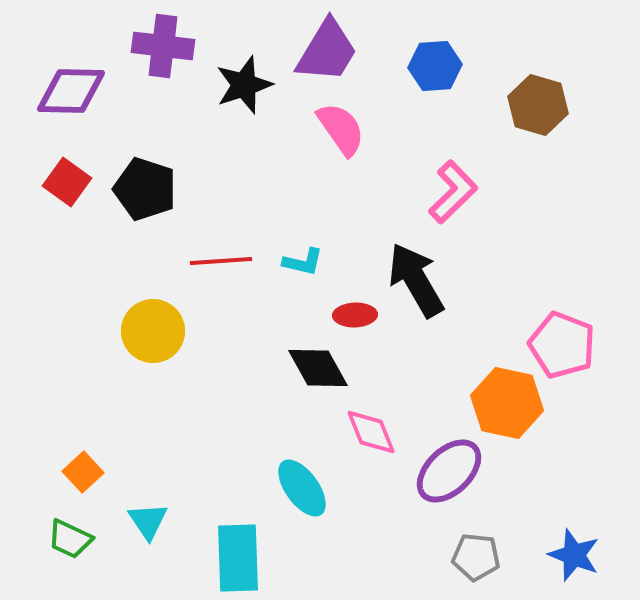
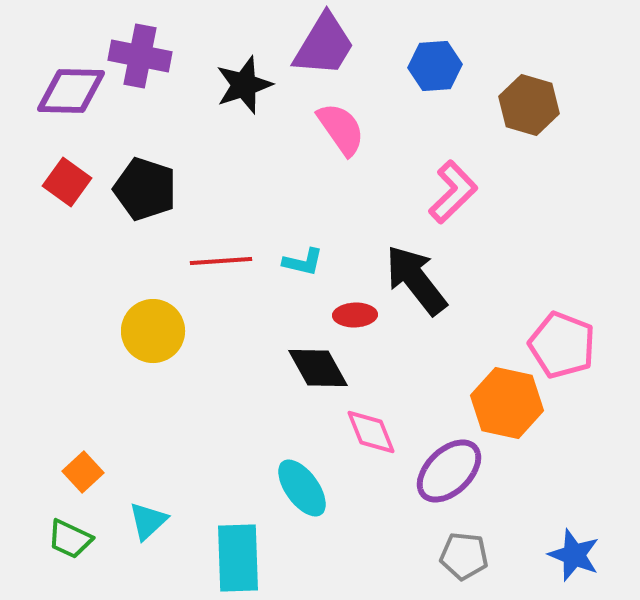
purple cross: moved 23 px left, 10 px down; rotated 4 degrees clockwise
purple trapezoid: moved 3 px left, 6 px up
brown hexagon: moved 9 px left
black arrow: rotated 8 degrees counterclockwise
cyan triangle: rotated 21 degrees clockwise
gray pentagon: moved 12 px left, 1 px up
